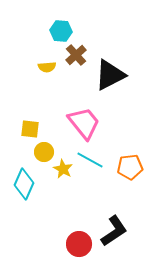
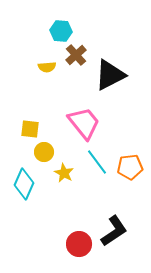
cyan line: moved 7 px right, 2 px down; rotated 24 degrees clockwise
yellow star: moved 1 px right, 4 px down
